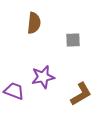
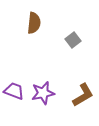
gray square: rotated 35 degrees counterclockwise
purple star: moved 16 px down
brown L-shape: moved 2 px right, 1 px down
